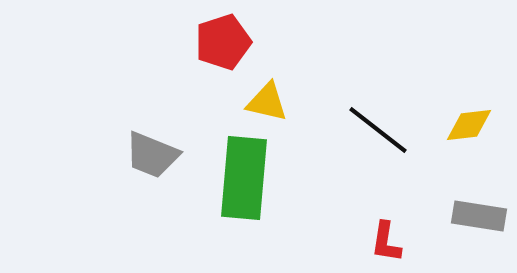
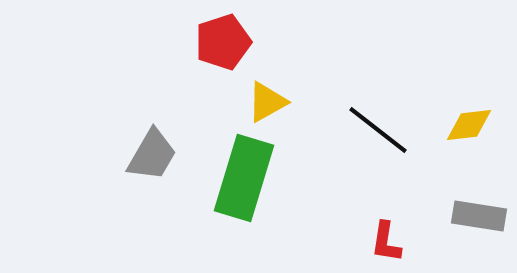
yellow triangle: rotated 42 degrees counterclockwise
gray trapezoid: rotated 82 degrees counterclockwise
green rectangle: rotated 12 degrees clockwise
